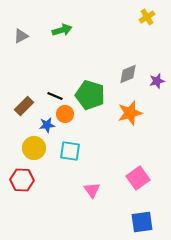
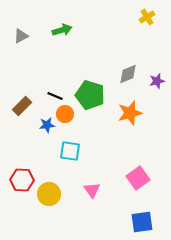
brown rectangle: moved 2 px left
yellow circle: moved 15 px right, 46 px down
